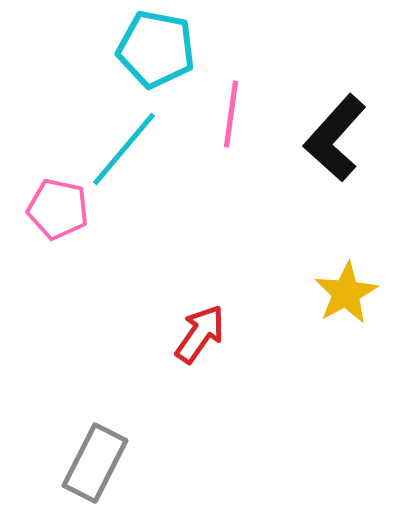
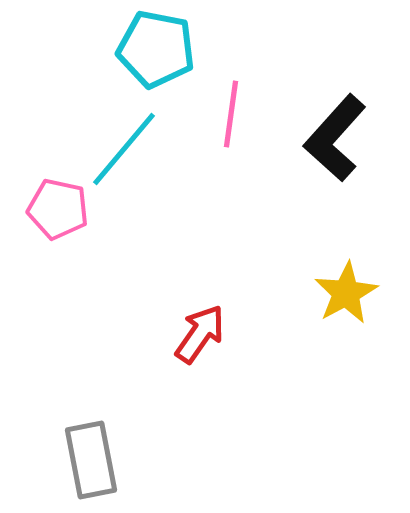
gray rectangle: moved 4 px left, 3 px up; rotated 38 degrees counterclockwise
